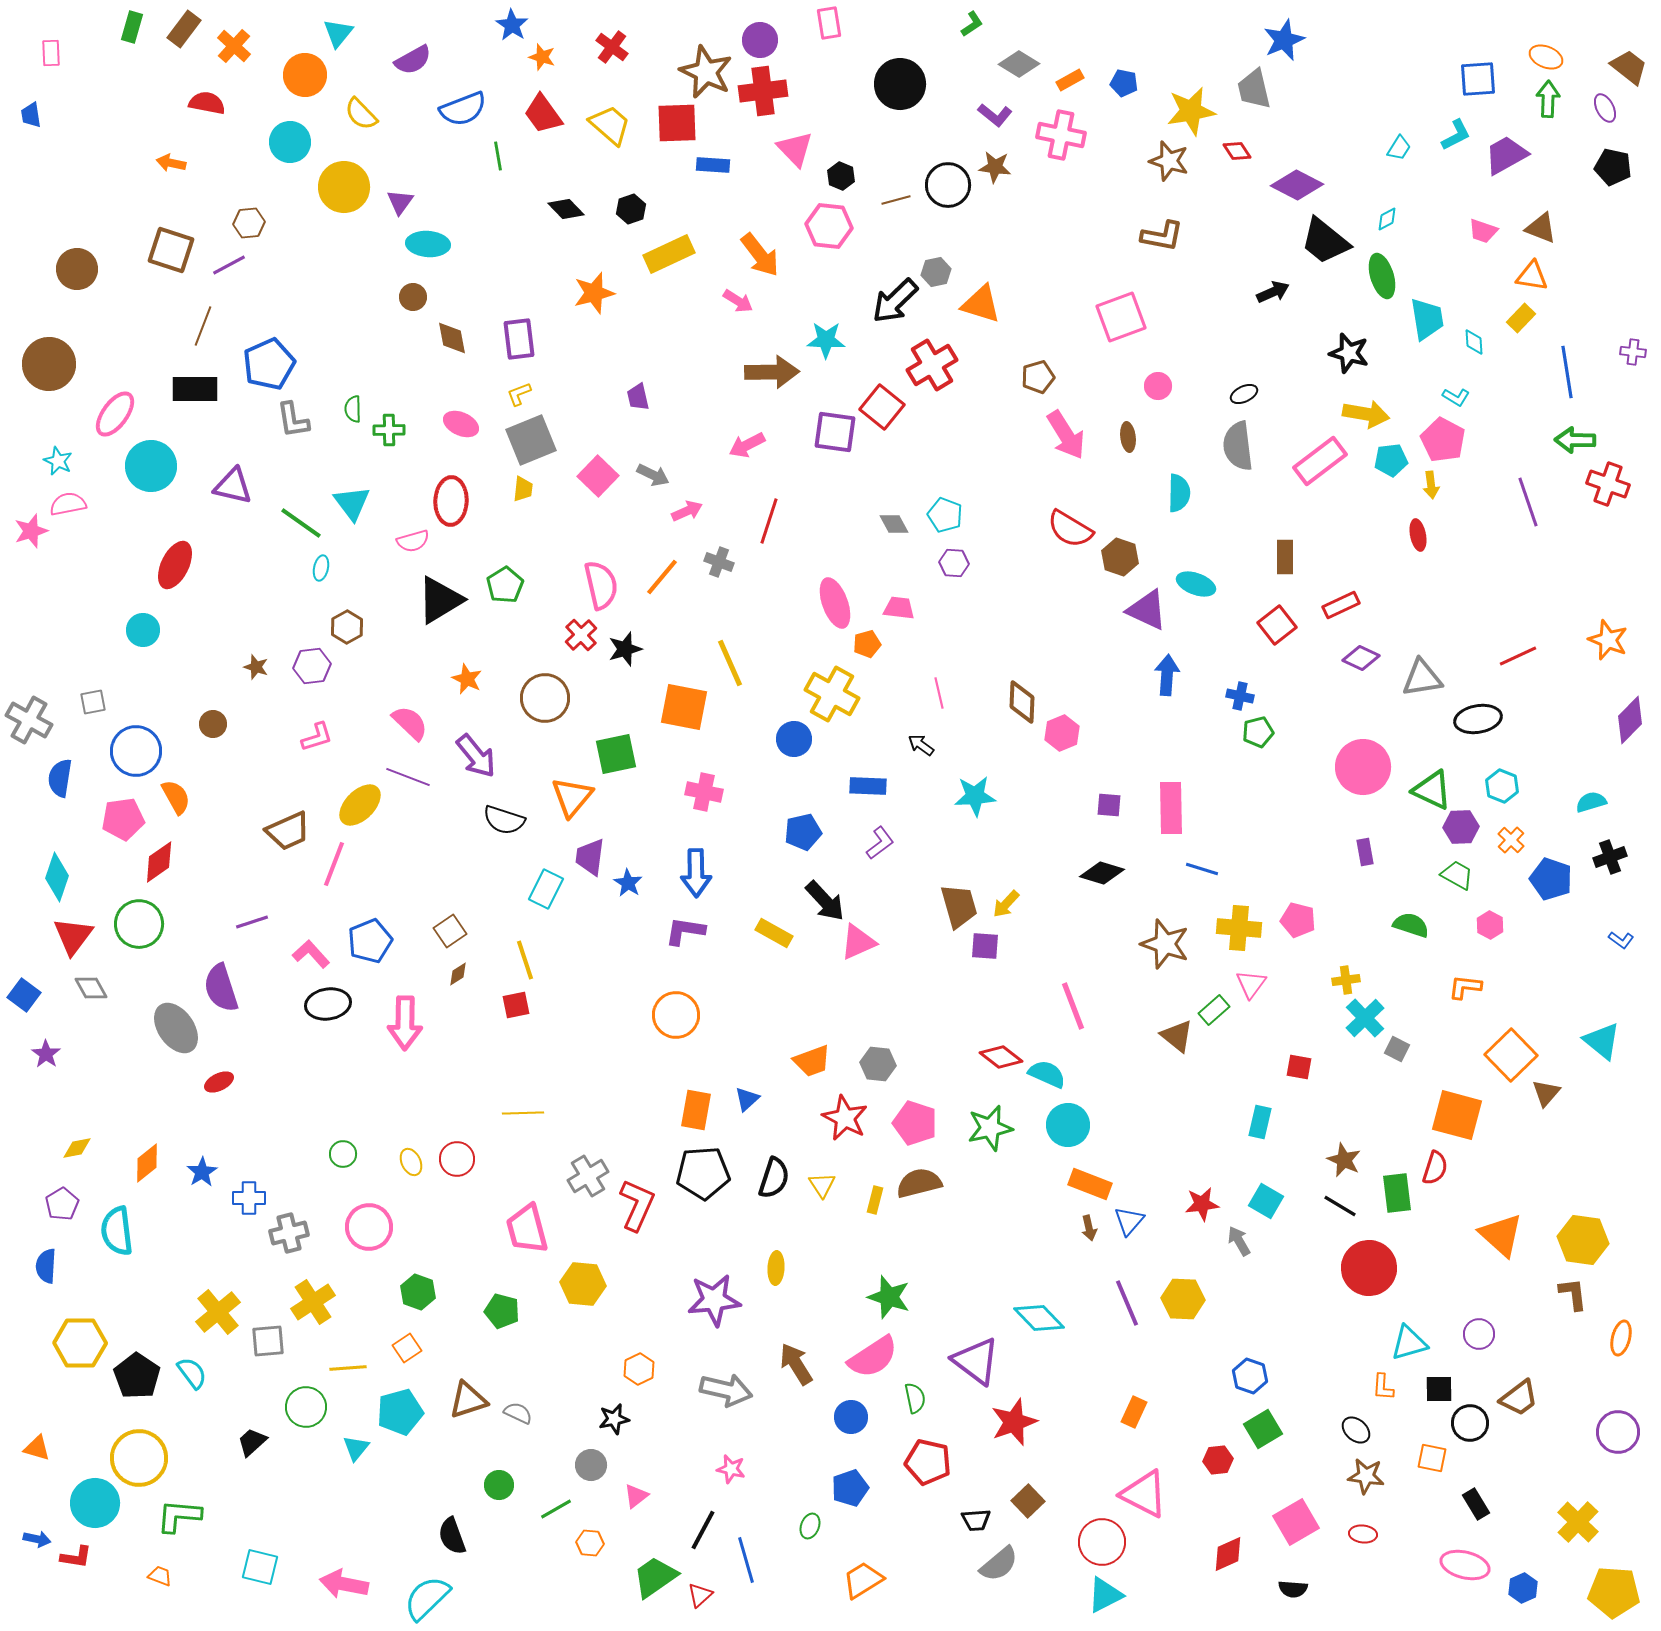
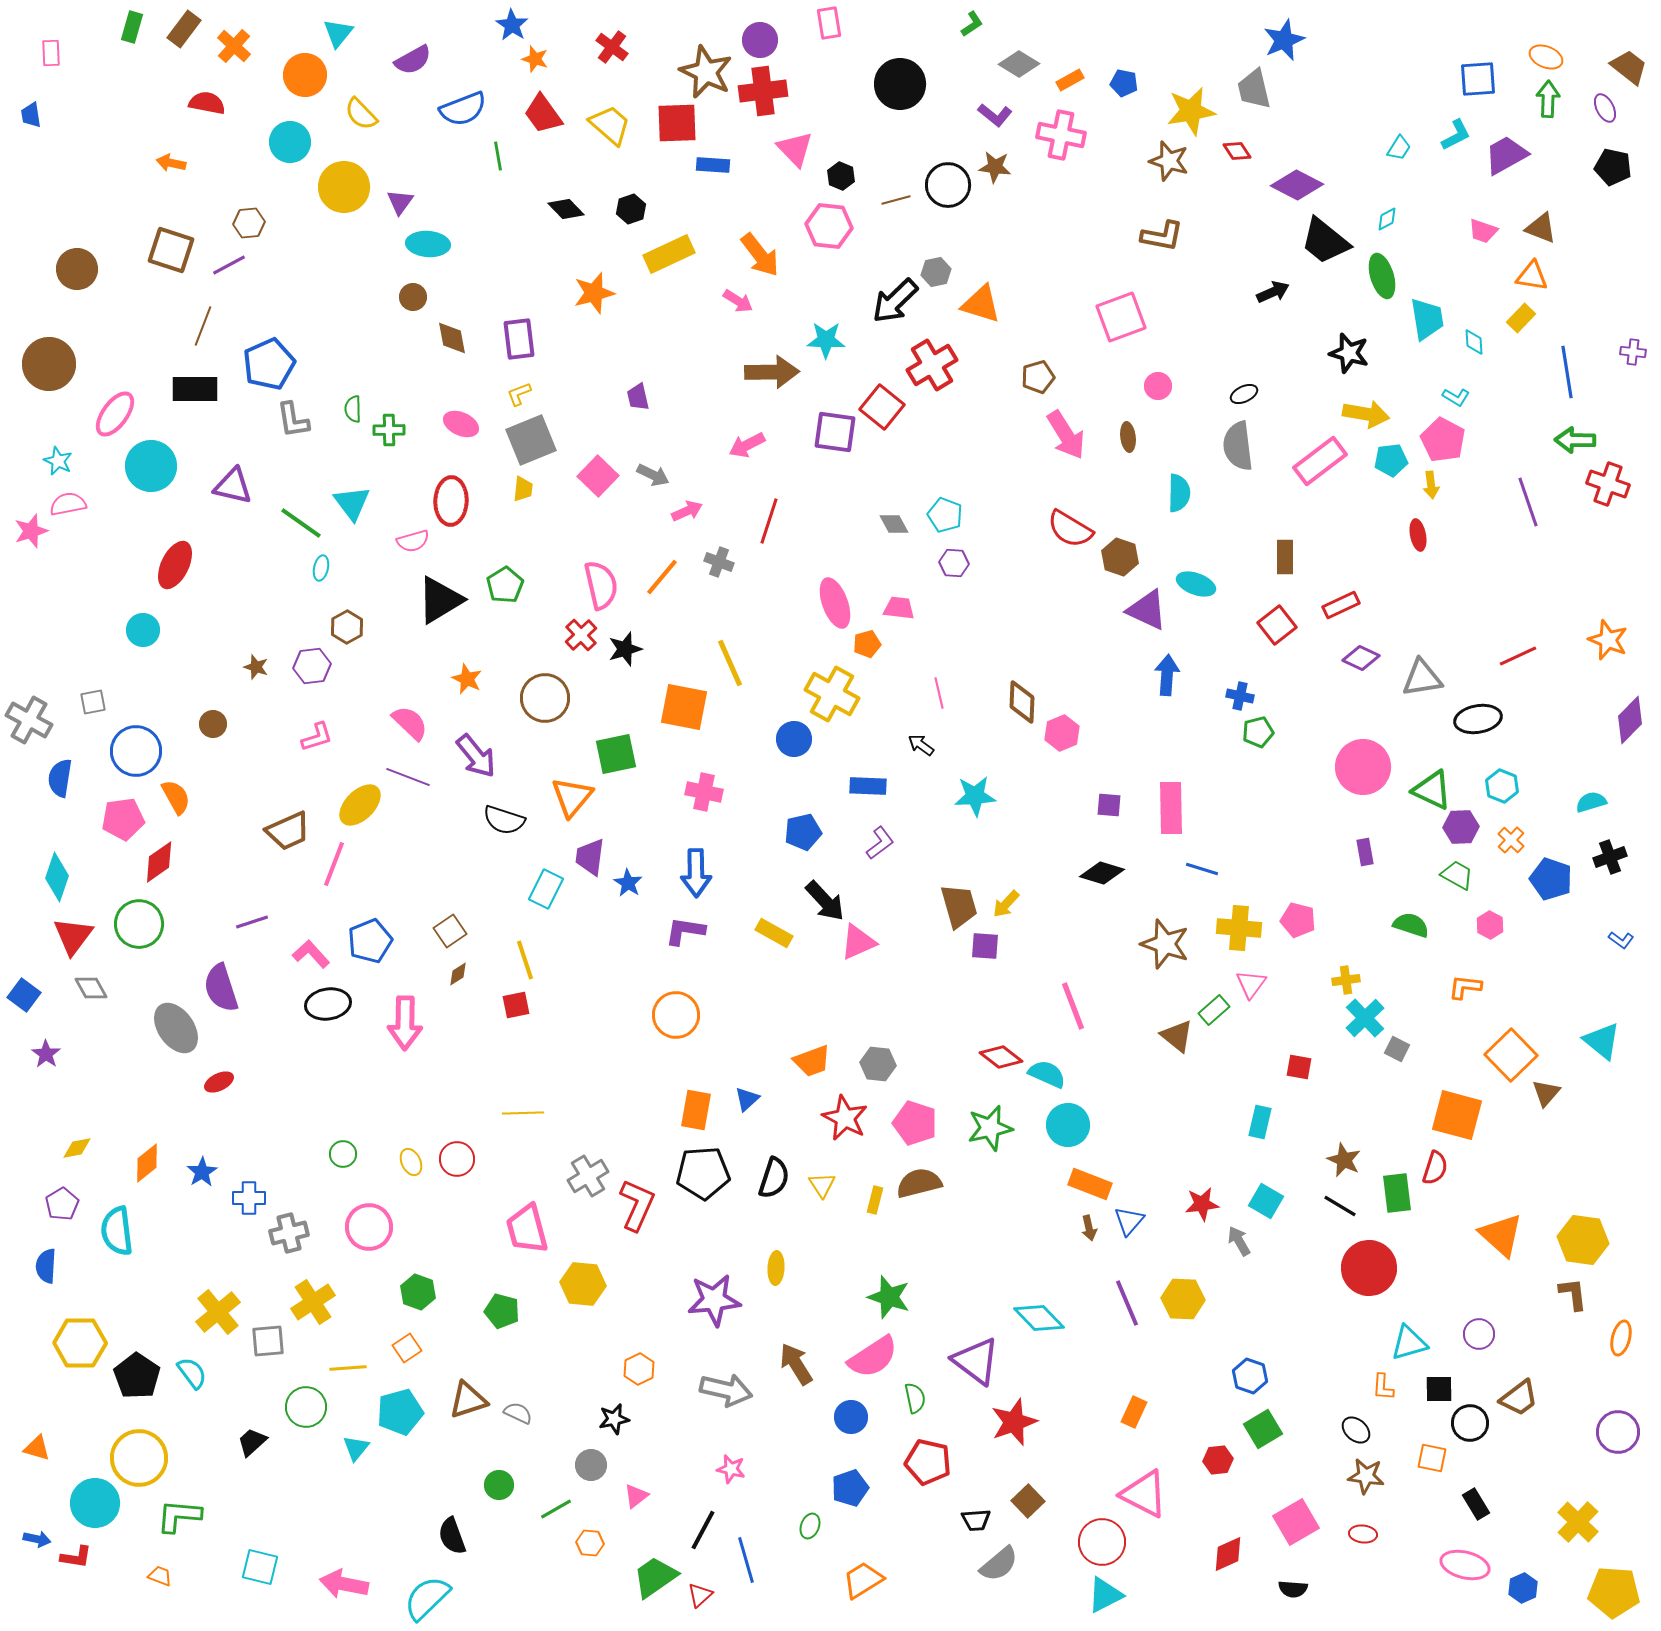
orange star at (542, 57): moved 7 px left, 2 px down
